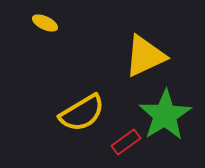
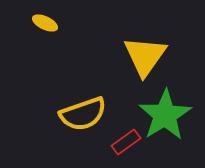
yellow triangle: rotated 30 degrees counterclockwise
yellow semicircle: moved 1 px right, 1 px down; rotated 12 degrees clockwise
